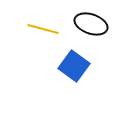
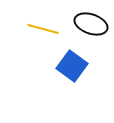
blue square: moved 2 px left
